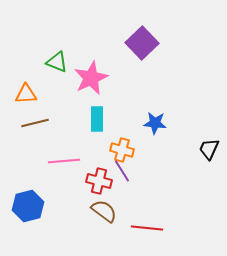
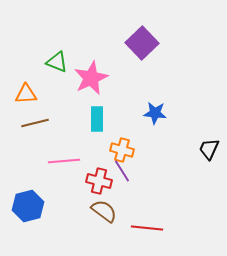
blue star: moved 10 px up
